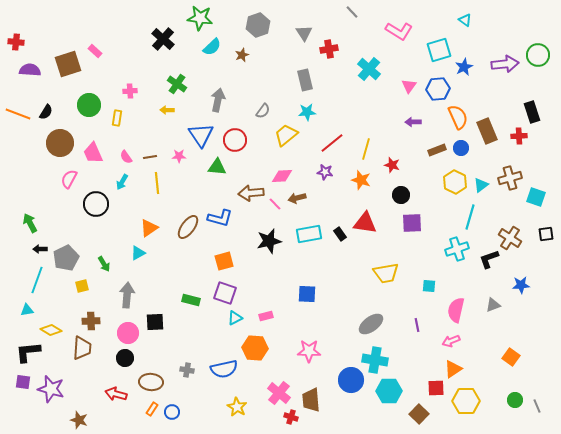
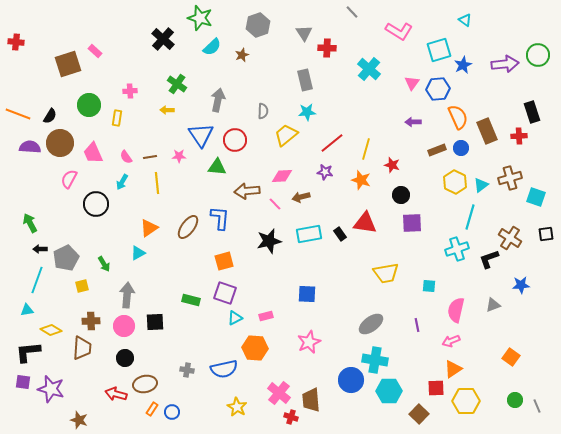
green star at (200, 18): rotated 10 degrees clockwise
red cross at (329, 49): moved 2 px left, 1 px up; rotated 12 degrees clockwise
blue star at (464, 67): moved 1 px left, 2 px up
purple semicircle at (30, 70): moved 77 px down
pink triangle at (409, 86): moved 3 px right, 3 px up
gray semicircle at (263, 111): rotated 35 degrees counterclockwise
black semicircle at (46, 112): moved 4 px right, 4 px down
brown arrow at (251, 193): moved 4 px left, 2 px up
brown arrow at (297, 198): moved 4 px right, 1 px up
blue L-shape at (220, 218): rotated 100 degrees counterclockwise
pink circle at (128, 333): moved 4 px left, 7 px up
pink star at (309, 351): moved 9 px up; rotated 25 degrees counterclockwise
brown ellipse at (151, 382): moved 6 px left, 2 px down; rotated 15 degrees counterclockwise
